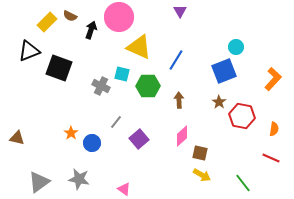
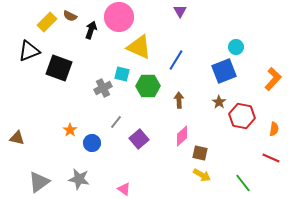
gray cross: moved 2 px right, 2 px down; rotated 36 degrees clockwise
orange star: moved 1 px left, 3 px up
